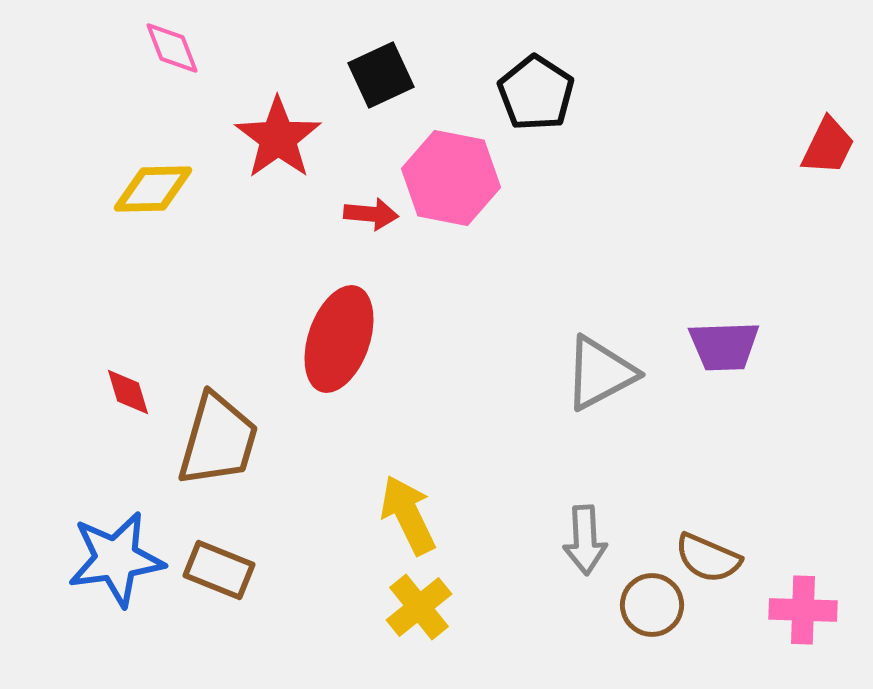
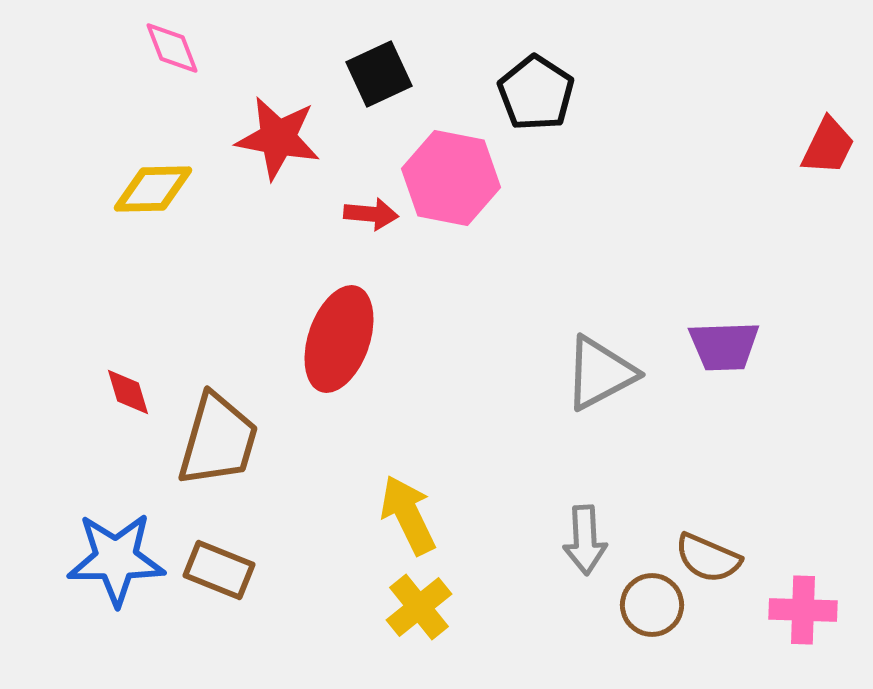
black square: moved 2 px left, 1 px up
red star: rotated 26 degrees counterclockwise
blue star: rotated 8 degrees clockwise
